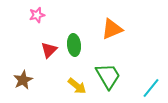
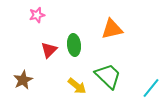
orange triangle: rotated 10 degrees clockwise
green trapezoid: rotated 16 degrees counterclockwise
